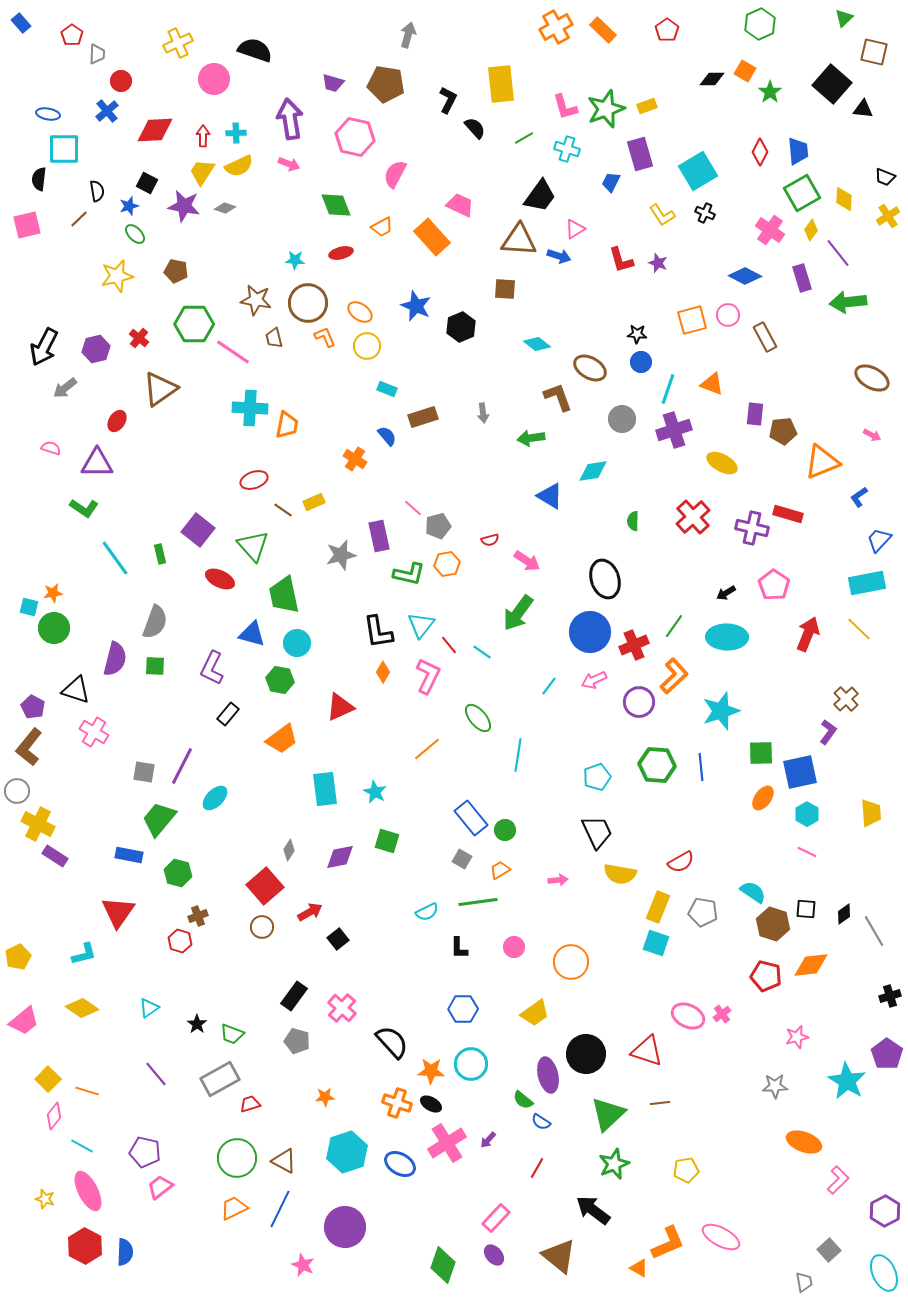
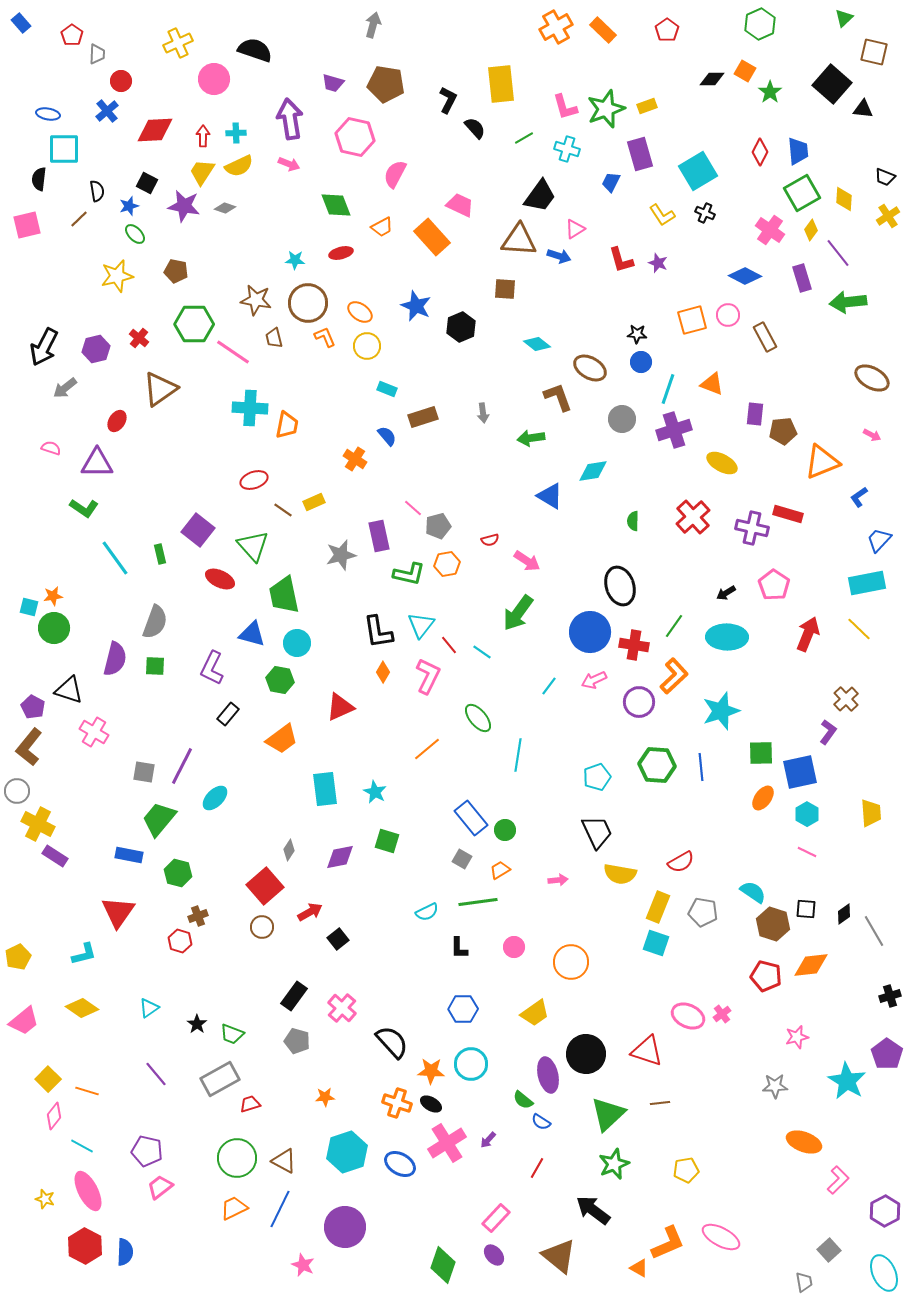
gray arrow at (408, 35): moved 35 px left, 10 px up
black ellipse at (605, 579): moved 15 px right, 7 px down
orange star at (53, 593): moved 3 px down
red cross at (634, 645): rotated 32 degrees clockwise
black triangle at (76, 690): moved 7 px left
purple pentagon at (145, 1152): moved 2 px right, 1 px up
